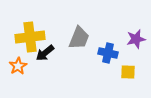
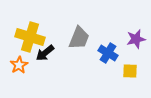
yellow cross: rotated 24 degrees clockwise
blue cross: rotated 18 degrees clockwise
orange star: moved 1 px right, 1 px up
yellow square: moved 2 px right, 1 px up
